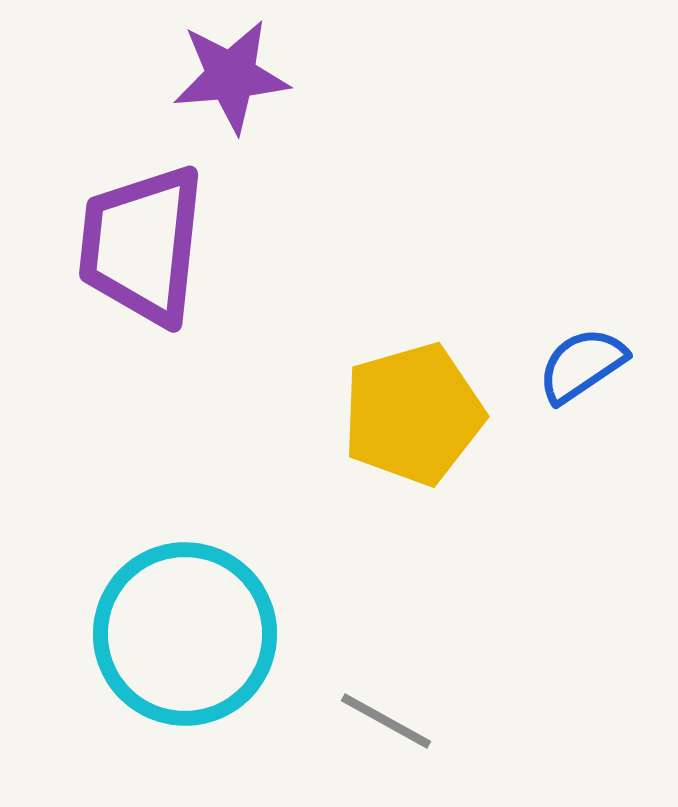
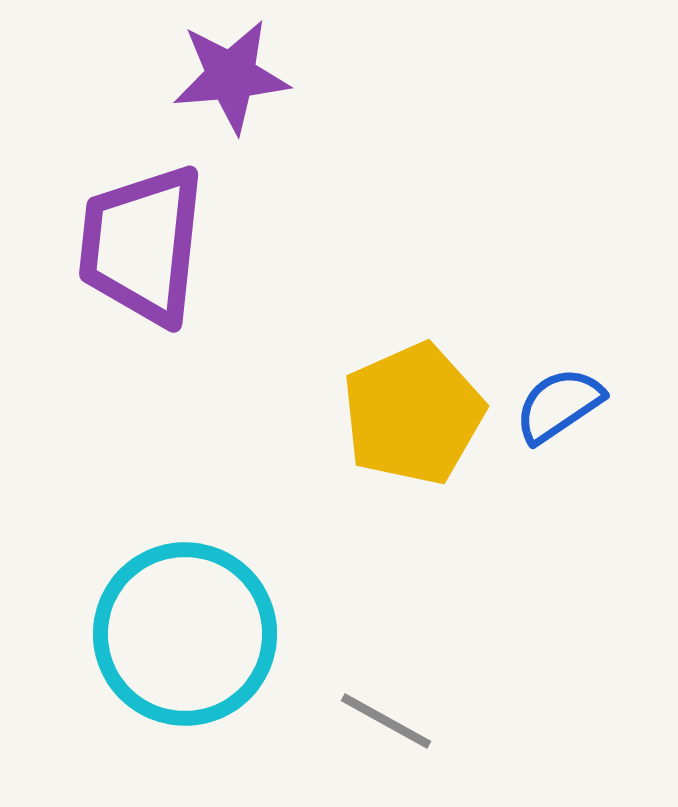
blue semicircle: moved 23 px left, 40 px down
yellow pentagon: rotated 8 degrees counterclockwise
